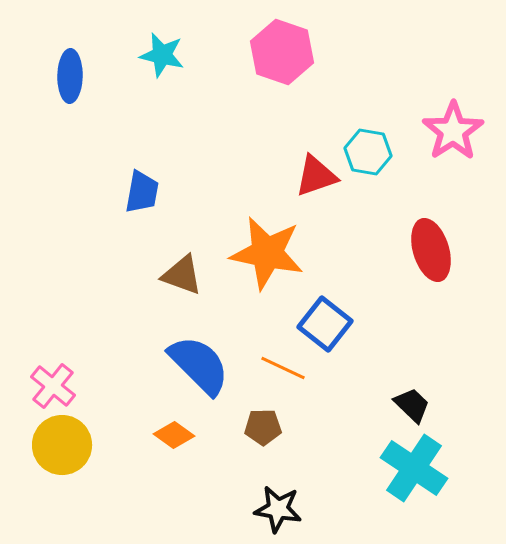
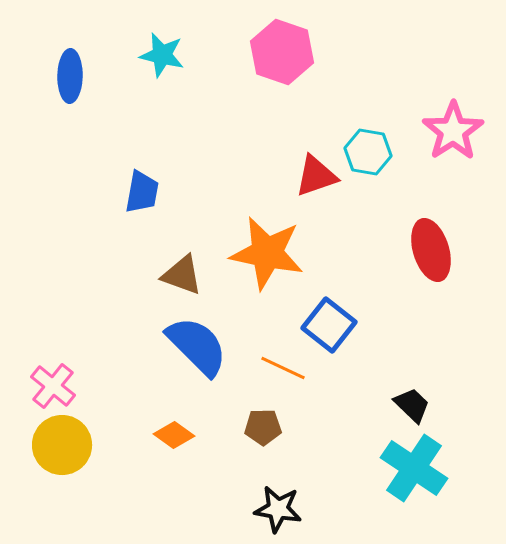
blue square: moved 4 px right, 1 px down
blue semicircle: moved 2 px left, 19 px up
